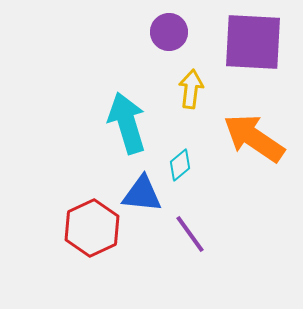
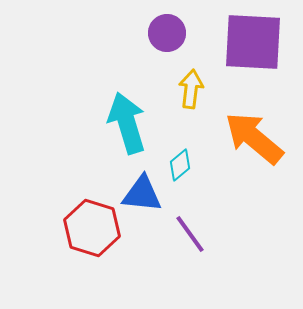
purple circle: moved 2 px left, 1 px down
orange arrow: rotated 6 degrees clockwise
red hexagon: rotated 18 degrees counterclockwise
